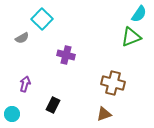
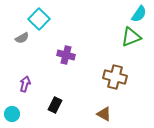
cyan square: moved 3 px left
brown cross: moved 2 px right, 6 px up
black rectangle: moved 2 px right
brown triangle: rotated 49 degrees clockwise
